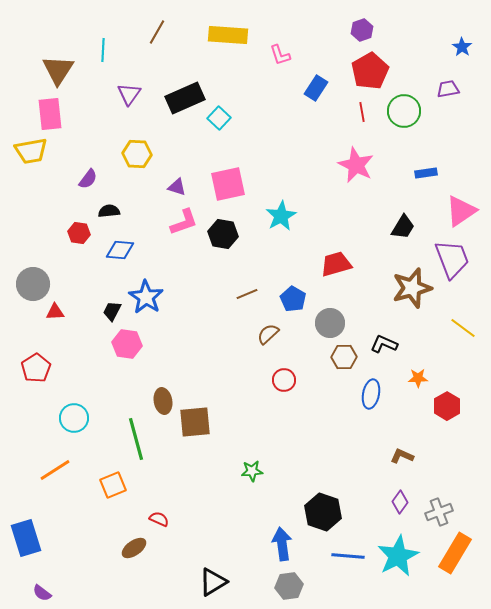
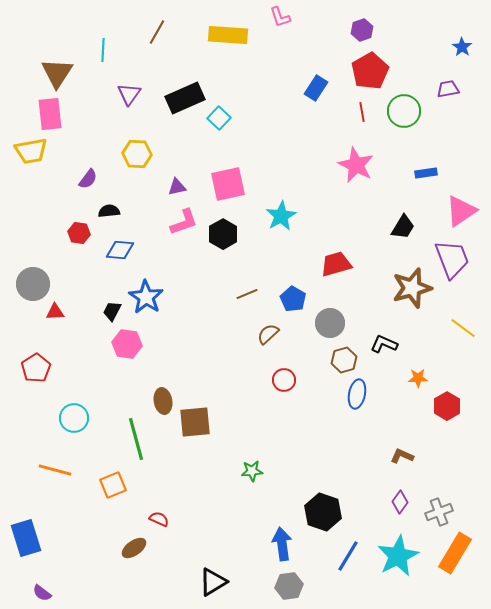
pink L-shape at (280, 55): moved 38 px up
brown triangle at (58, 70): moved 1 px left, 3 px down
purple triangle at (177, 187): rotated 30 degrees counterclockwise
black hexagon at (223, 234): rotated 20 degrees clockwise
brown hexagon at (344, 357): moved 3 px down; rotated 15 degrees counterclockwise
blue ellipse at (371, 394): moved 14 px left
orange line at (55, 470): rotated 48 degrees clockwise
blue line at (348, 556): rotated 64 degrees counterclockwise
